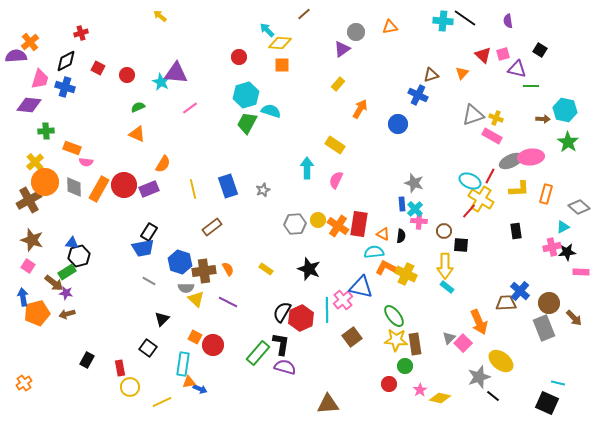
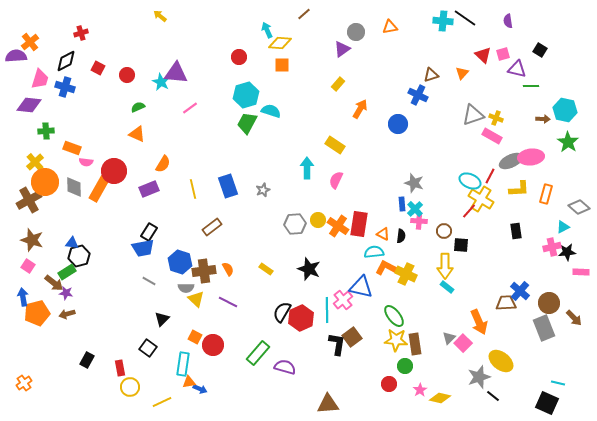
cyan arrow at (267, 30): rotated 21 degrees clockwise
red circle at (124, 185): moved 10 px left, 14 px up
black L-shape at (281, 344): moved 56 px right
